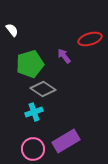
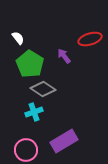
white semicircle: moved 6 px right, 8 px down
green pentagon: rotated 24 degrees counterclockwise
purple rectangle: moved 2 px left
pink circle: moved 7 px left, 1 px down
